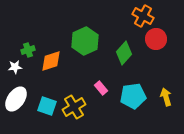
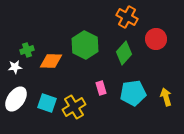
orange cross: moved 16 px left, 1 px down
green hexagon: moved 4 px down; rotated 8 degrees counterclockwise
green cross: moved 1 px left
orange diamond: rotated 20 degrees clockwise
pink rectangle: rotated 24 degrees clockwise
cyan pentagon: moved 3 px up
cyan square: moved 3 px up
